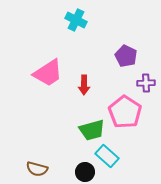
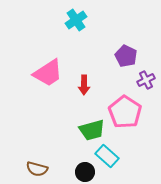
cyan cross: rotated 30 degrees clockwise
purple cross: moved 3 px up; rotated 24 degrees counterclockwise
